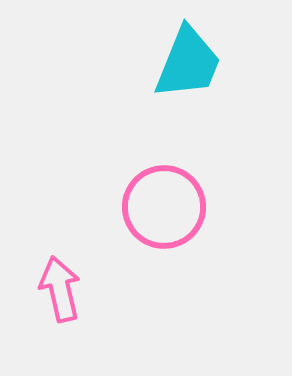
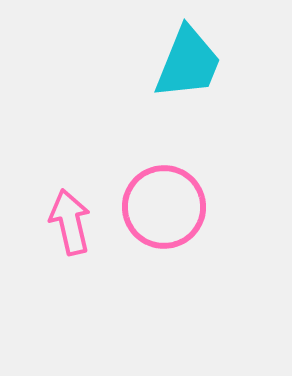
pink arrow: moved 10 px right, 67 px up
